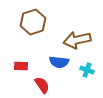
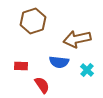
brown hexagon: moved 1 px up
brown arrow: moved 1 px up
cyan cross: rotated 24 degrees clockwise
